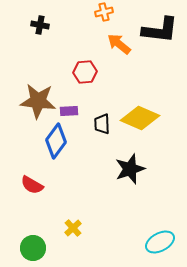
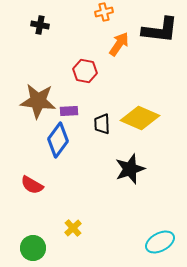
orange arrow: rotated 85 degrees clockwise
red hexagon: moved 1 px up; rotated 15 degrees clockwise
blue diamond: moved 2 px right, 1 px up
